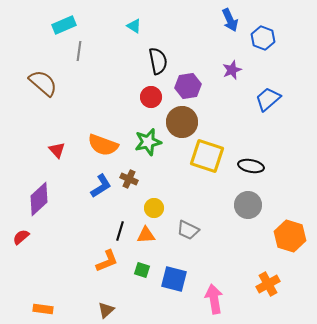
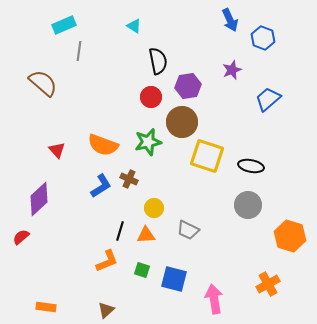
orange rectangle: moved 3 px right, 2 px up
